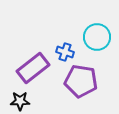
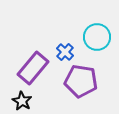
blue cross: rotated 24 degrees clockwise
purple rectangle: rotated 12 degrees counterclockwise
black star: moved 2 px right; rotated 30 degrees clockwise
